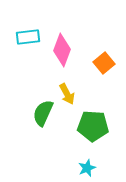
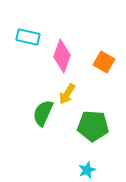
cyan rectangle: rotated 20 degrees clockwise
pink diamond: moved 6 px down
orange square: moved 1 px up; rotated 20 degrees counterclockwise
yellow arrow: rotated 60 degrees clockwise
cyan star: moved 2 px down
